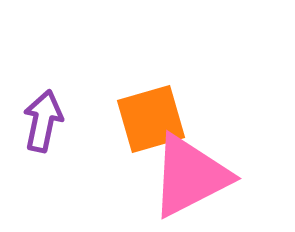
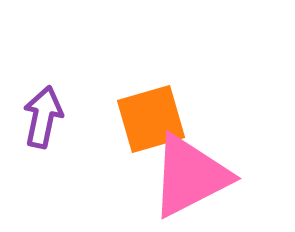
purple arrow: moved 4 px up
